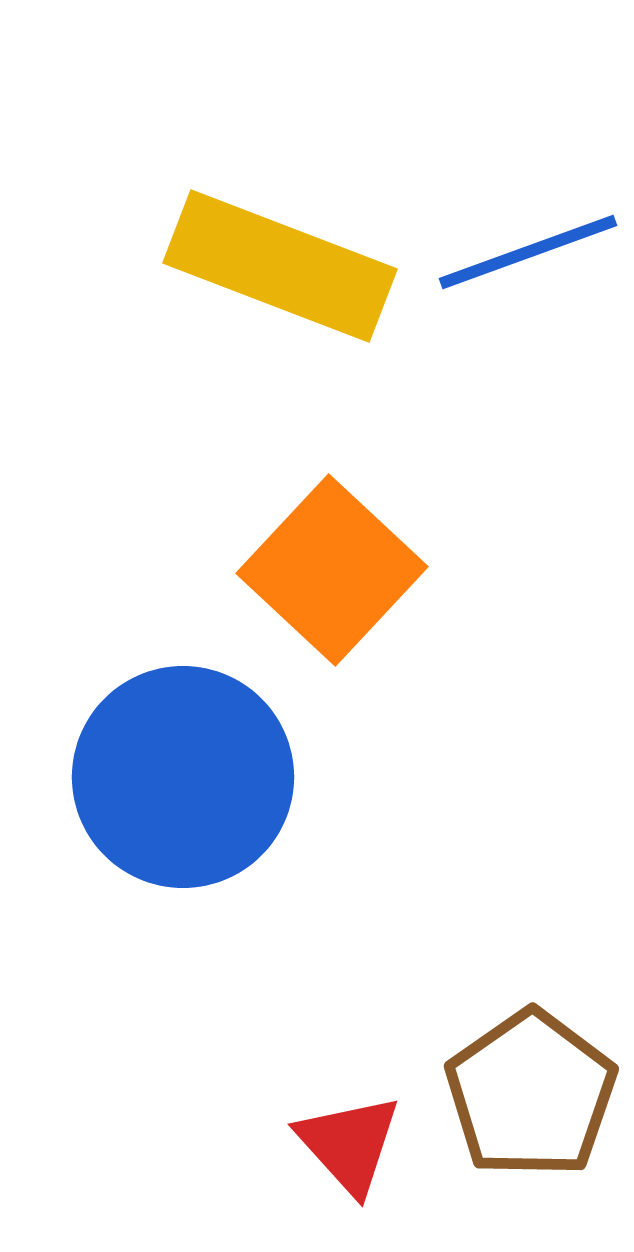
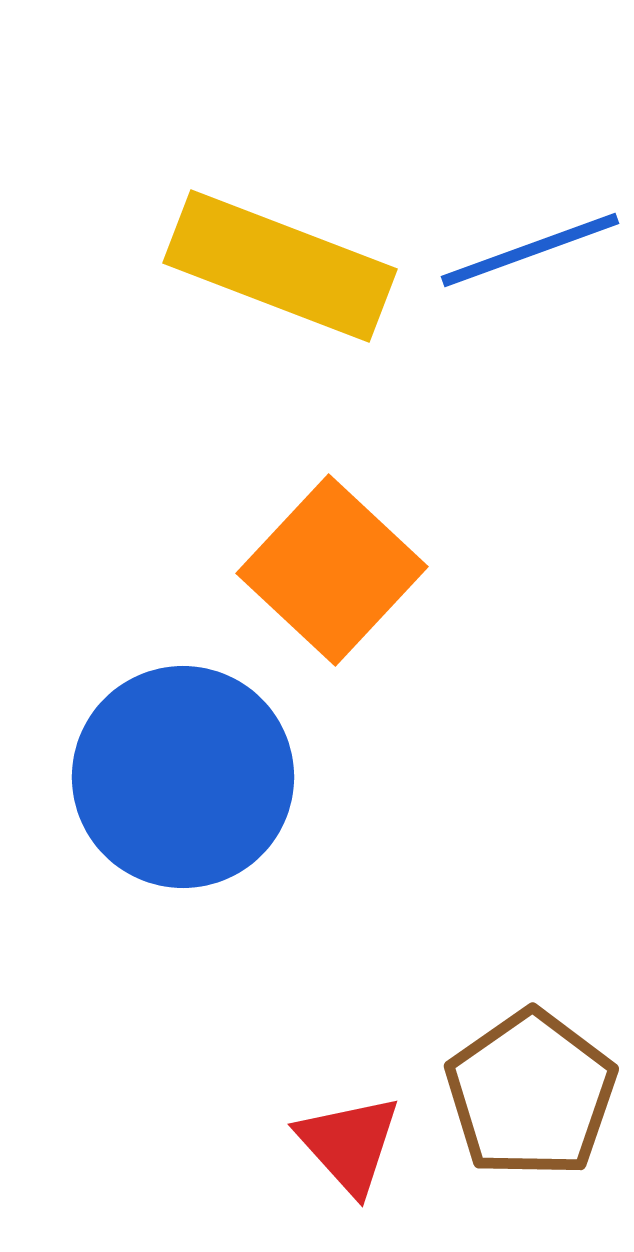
blue line: moved 2 px right, 2 px up
